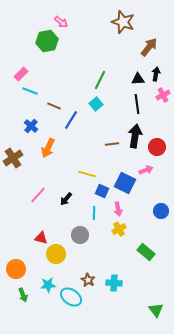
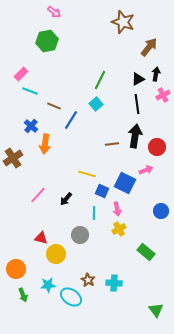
pink arrow at (61, 22): moved 7 px left, 10 px up
black triangle at (138, 79): rotated 24 degrees counterclockwise
orange arrow at (48, 148): moved 3 px left, 4 px up; rotated 18 degrees counterclockwise
pink arrow at (118, 209): moved 1 px left
